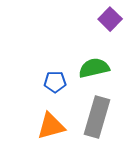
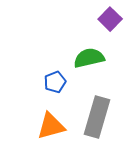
green semicircle: moved 5 px left, 10 px up
blue pentagon: rotated 20 degrees counterclockwise
